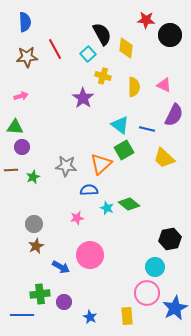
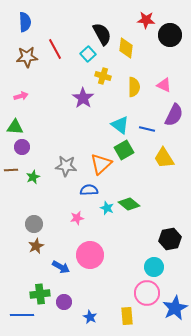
yellow trapezoid at (164, 158): rotated 15 degrees clockwise
cyan circle at (155, 267): moved 1 px left
